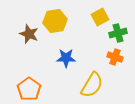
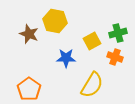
yellow square: moved 8 px left, 24 px down
yellow hexagon: rotated 20 degrees clockwise
